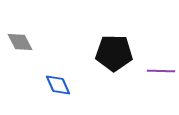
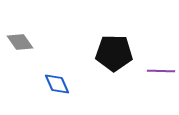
gray diamond: rotated 8 degrees counterclockwise
blue diamond: moved 1 px left, 1 px up
